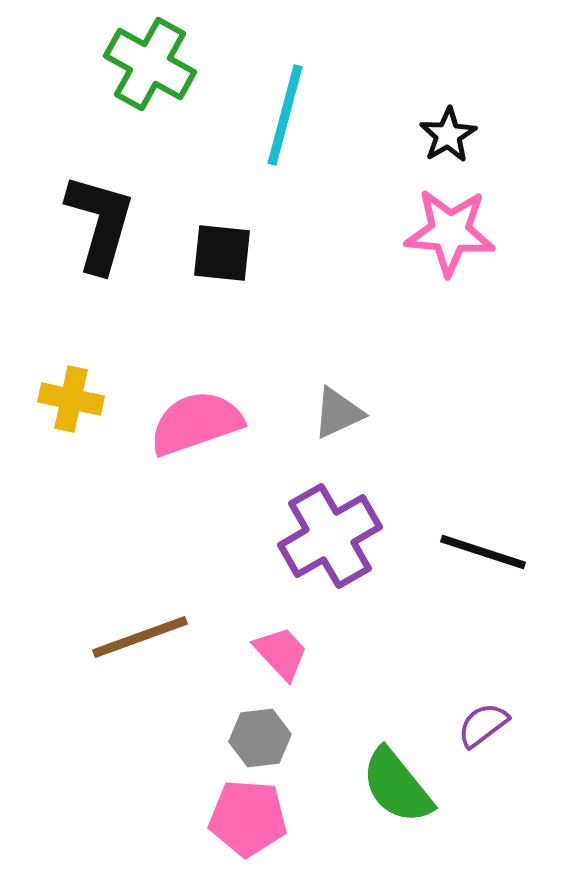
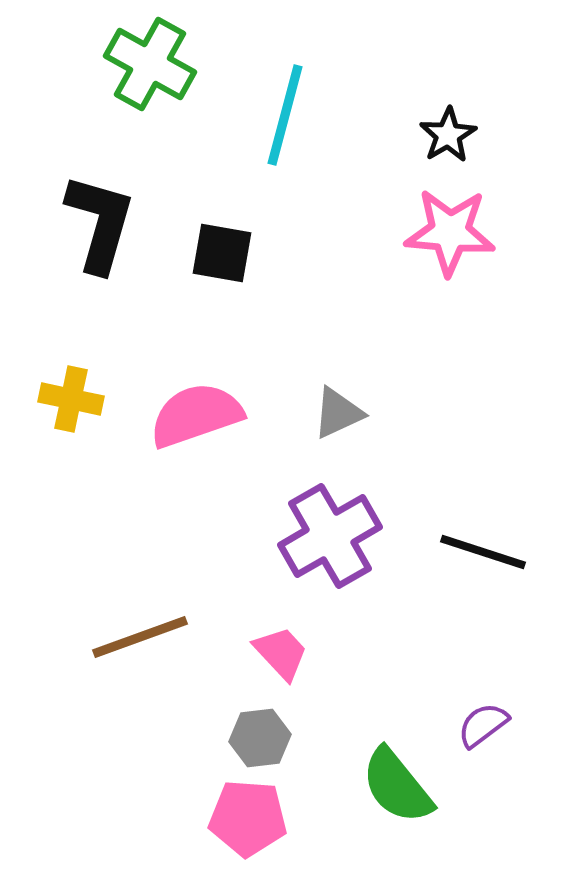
black square: rotated 4 degrees clockwise
pink semicircle: moved 8 px up
